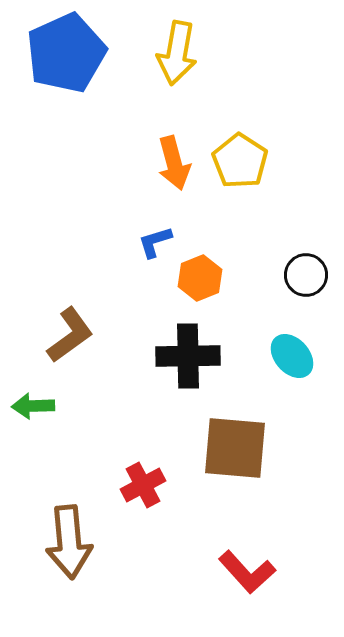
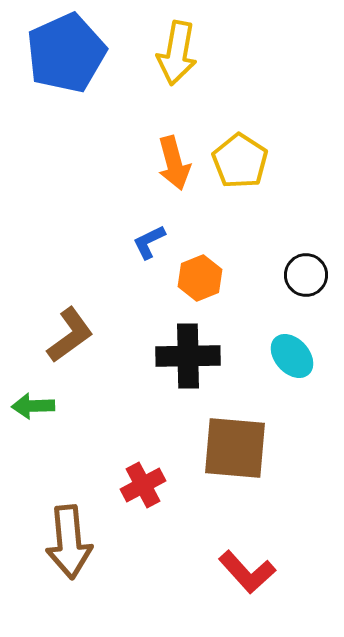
blue L-shape: moved 6 px left; rotated 9 degrees counterclockwise
